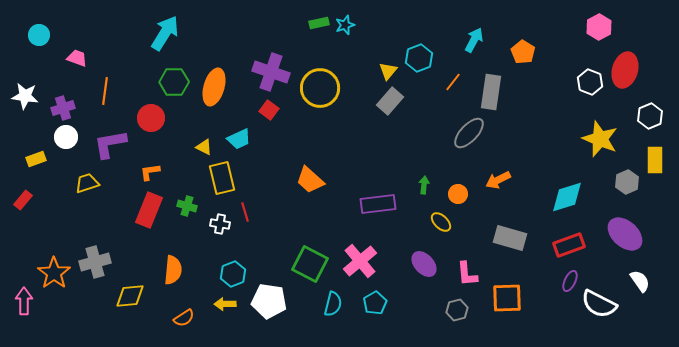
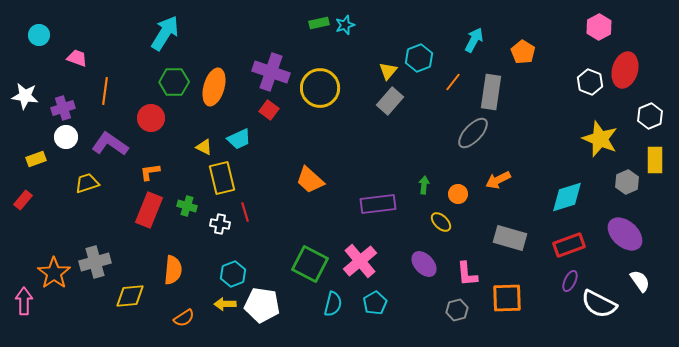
gray ellipse at (469, 133): moved 4 px right
purple L-shape at (110, 144): rotated 45 degrees clockwise
white pentagon at (269, 301): moved 7 px left, 4 px down
